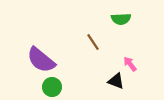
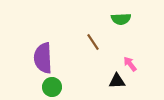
purple semicircle: moved 2 px right, 2 px up; rotated 48 degrees clockwise
black triangle: moved 1 px right; rotated 24 degrees counterclockwise
